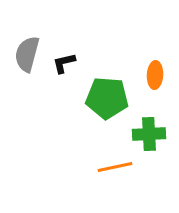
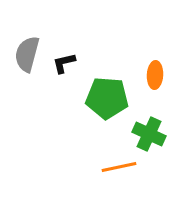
green cross: rotated 28 degrees clockwise
orange line: moved 4 px right
